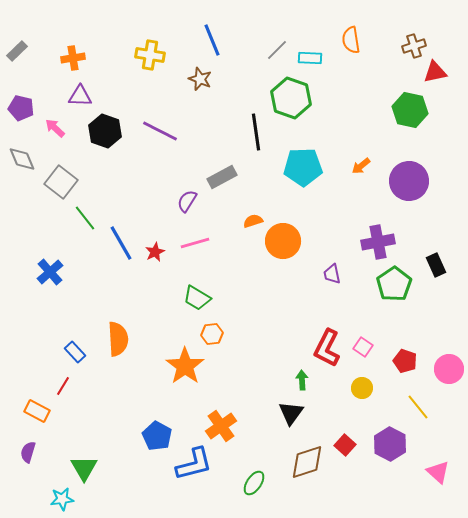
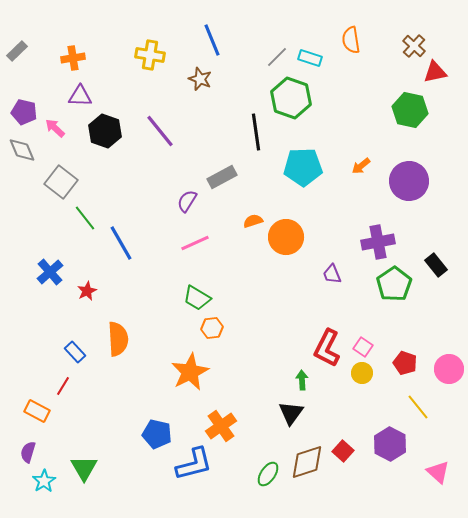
brown cross at (414, 46): rotated 30 degrees counterclockwise
gray line at (277, 50): moved 7 px down
cyan rectangle at (310, 58): rotated 15 degrees clockwise
purple pentagon at (21, 108): moved 3 px right, 4 px down
purple line at (160, 131): rotated 24 degrees clockwise
gray diamond at (22, 159): moved 9 px up
orange circle at (283, 241): moved 3 px right, 4 px up
pink line at (195, 243): rotated 8 degrees counterclockwise
red star at (155, 252): moved 68 px left, 39 px down
black rectangle at (436, 265): rotated 15 degrees counterclockwise
purple trapezoid at (332, 274): rotated 10 degrees counterclockwise
orange hexagon at (212, 334): moved 6 px up
red pentagon at (405, 361): moved 2 px down
orange star at (185, 366): moved 5 px right, 6 px down; rotated 9 degrees clockwise
yellow circle at (362, 388): moved 15 px up
blue pentagon at (157, 436): moved 2 px up; rotated 16 degrees counterclockwise
red square at (345, 445): moved 2 px left, 6 px down
green ellipse at (254, 483): moved 14 px right, 9 px up
cyan star at (62, 499): moved 18 px left, 18 px up; rotated 25 degrees counterclockwise
